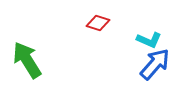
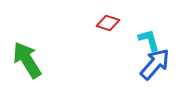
red diamond: moved 10 px right
cyan L-shape: rotated 130 degrees counterclockwise
